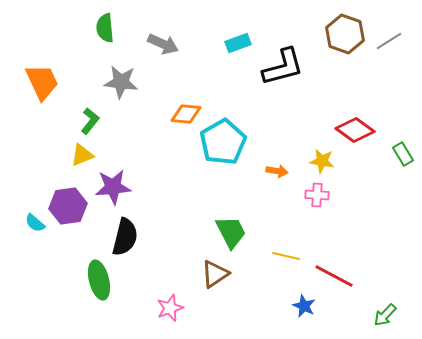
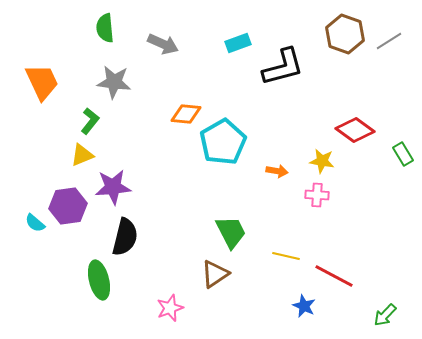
gray star: moved 7 px left
